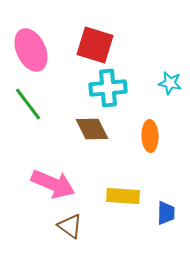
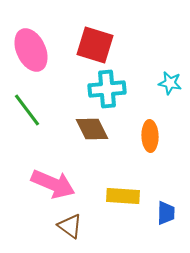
cyan cross: moved 1 px left, 1 px down
green line: moved 1 px left, 6 px down
